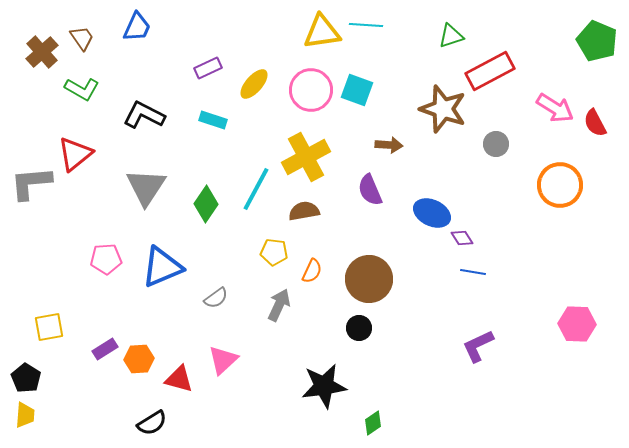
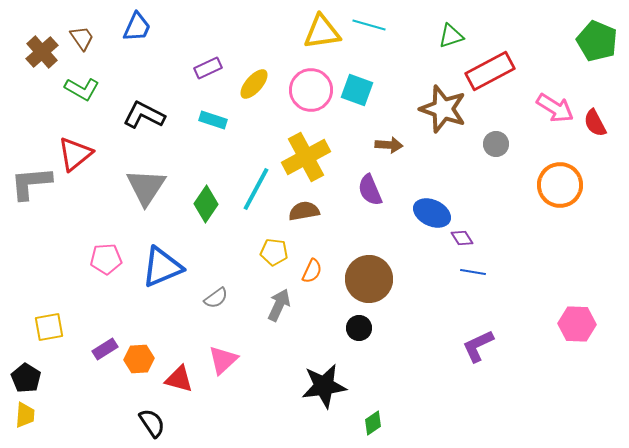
cyan line at (366, 25): moved 3 px right; rotated 12 degrees clockwise
black semicircle at (152, 423): rotated 92 degrees counterclockwise
